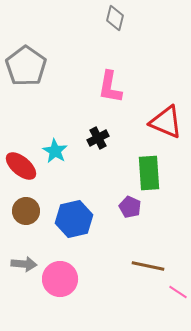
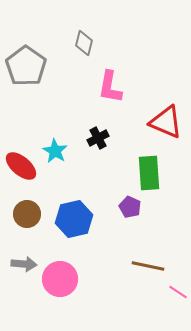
gray diamond: moved 31 px left, 25 px down
brown circle: moved 1 px right, 3 px down
